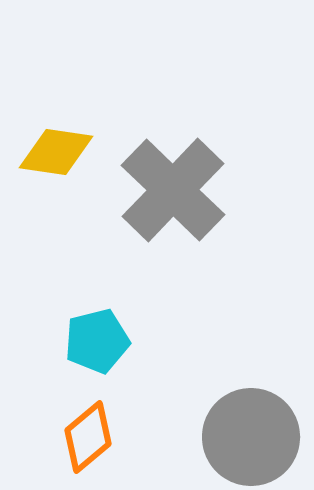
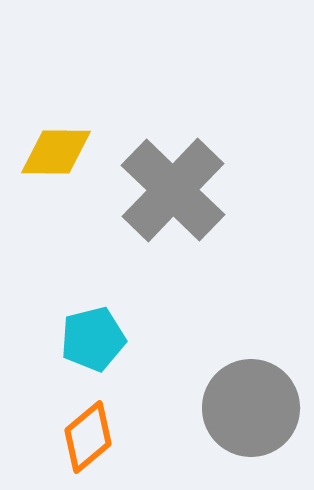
yellow diamond: rotated 8 degrees counterclockwise
cyan pentagon: moved 4 px left, 2 px up
gray circle: moved 29 px up
